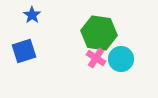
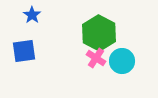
green hexagon: rotated 20 degrees clockwise
blue square: rotated 10 degrees clockwise
cyan circle: moved 1 px right, 2 px down
